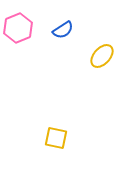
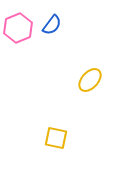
blue semicircle: moved 11 px left, 5 px up; rotated 20 degrees counterclockwise
yellow ellipse: moved 12 px left, 24 px down
